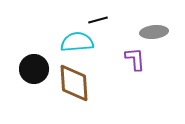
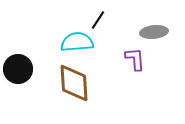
black line: rotated 42 degrees counterclockwise
black circle: moved 16 px left
